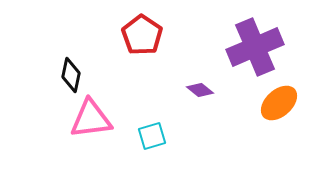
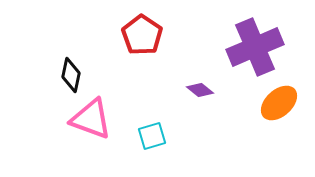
pink triangle: rotated 27 degrees clockwise
